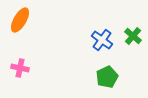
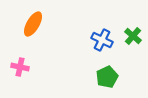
orange ellipse: moved 13 px right, 4 px down
blue cross: rotated 10 degrees counterclockwise
pink cross: moved 1 px up
